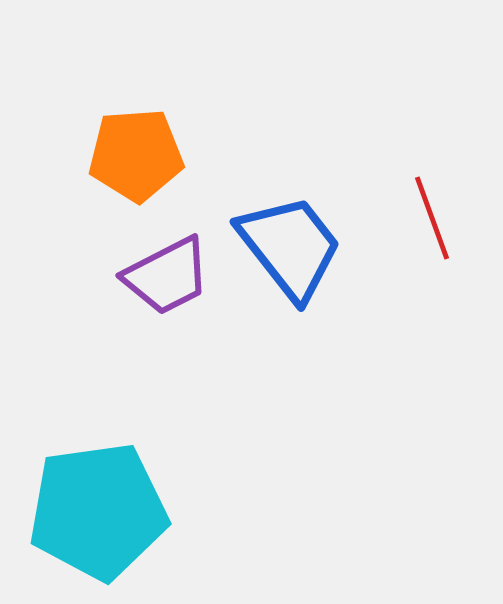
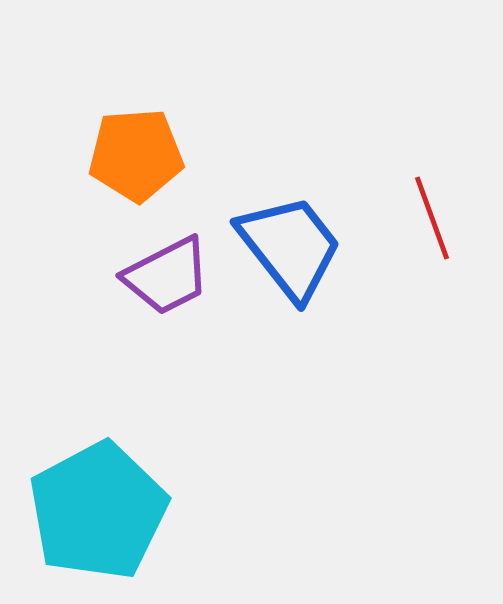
cyan pentagon: rotated 20 degrees counterclockwise
